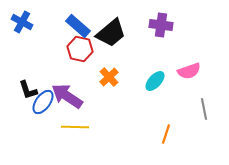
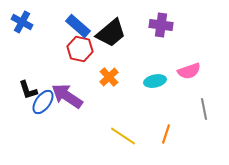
cyan ellipse: rotated 35 degrees clockwise
yellow line: moved 48 px right, 9 px down; rotated 32 degrees clockwise
